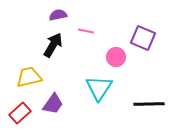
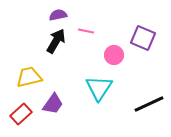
black arrow: moved 3 px right, 4 px up
pink circle: moved 2 px left, 2 px up
black line: rotated 24 degrees counterclockwise
red rectangle: moved 1 px right, 1 px down
